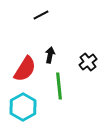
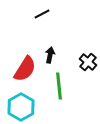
black line: moved 1 px right, 1 px up
black cross: rotated 12 degrees counterclockwise
cyan hexagon: moved 2 px left
